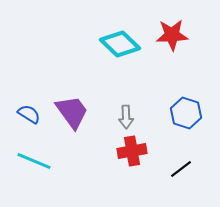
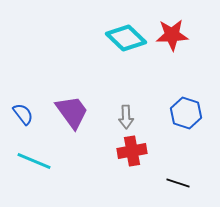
cyan diamond: moved 6 px right, 6 px up
blue semicircle: moved 6 px left; rotated 20 degrees clockwise
black line: moved 3 px left, 14 px down; rotated 55 degrees clockwise
